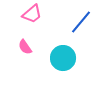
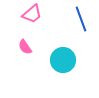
blue line: moved 3 px up; rotated 60 degrees counterclockwise
cyan circle: moved 2 px down
